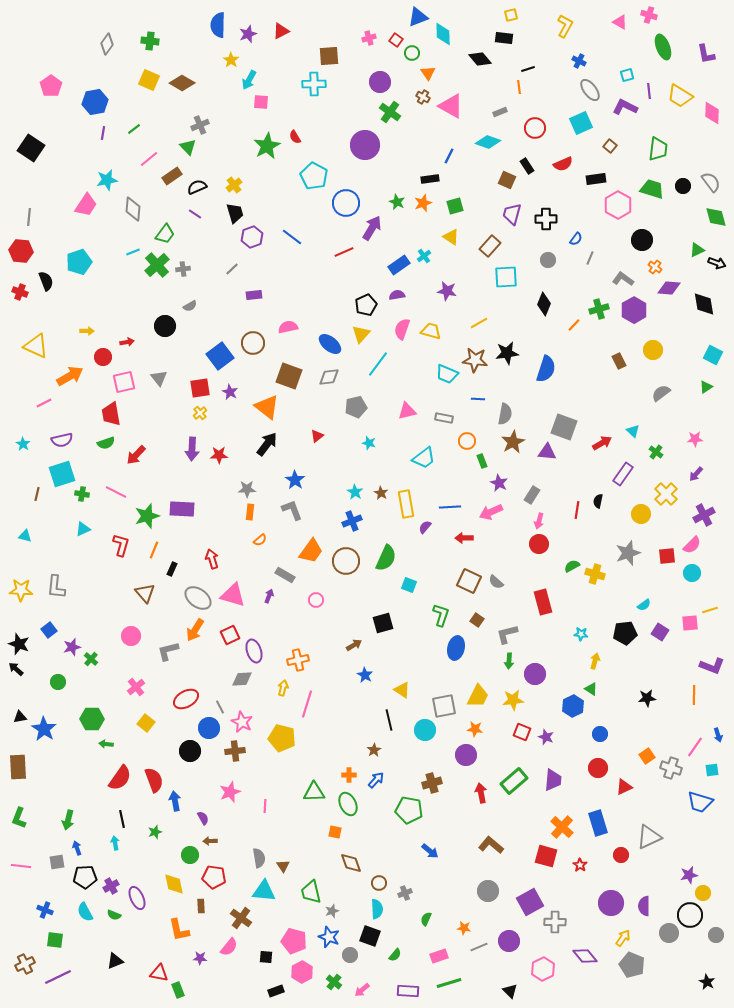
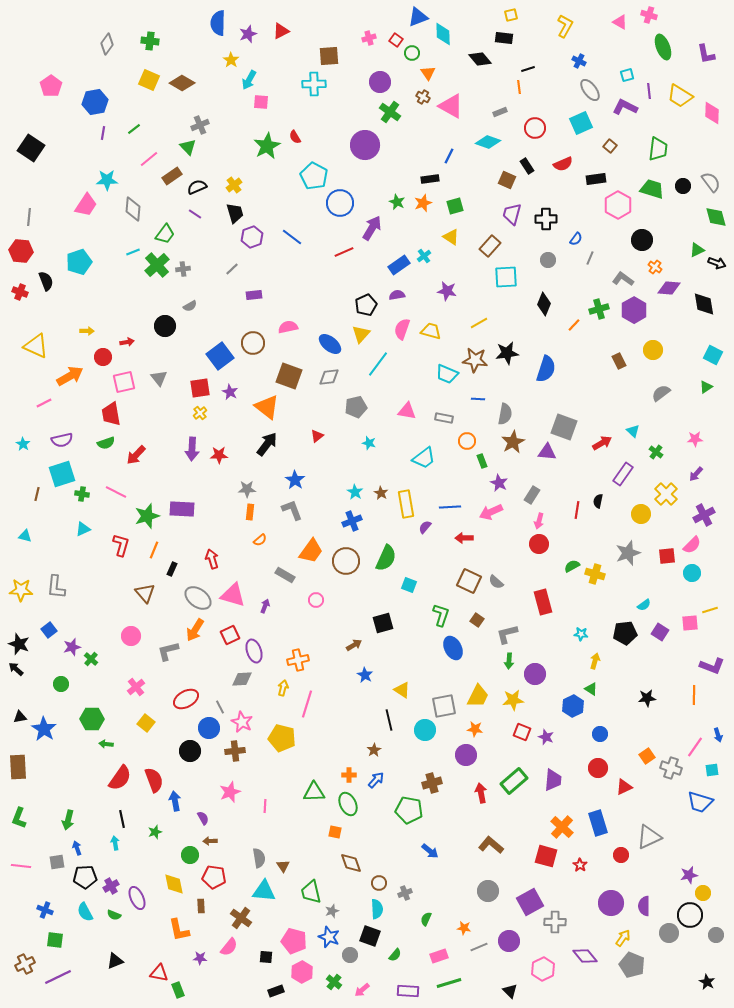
blue semicircle at (218, 25): moved 2 px up
cyan star at (107, 180): rotated 10 degrees clockwise
blue circle at (346, 203): moved 6 px left
pink triangle at (407, 411): rotated 24 degrees clockwise
purple arrow at (269, 596): moved 4 px left, 10 px down
blue ellipse at (456, 648): moved 3 px left; rotated 40 degrees counterclockwise
green circle at (58, 682): moved 3 px right, 2 px down
